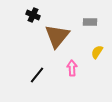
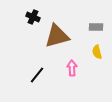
black cross: moved 2 px down
gray rectangle: moved 6 px right, 5 px down
brown triangle: rotated 36 degrees clockwise
yellow semicircle: rotated 48 degrees counterclockwise
